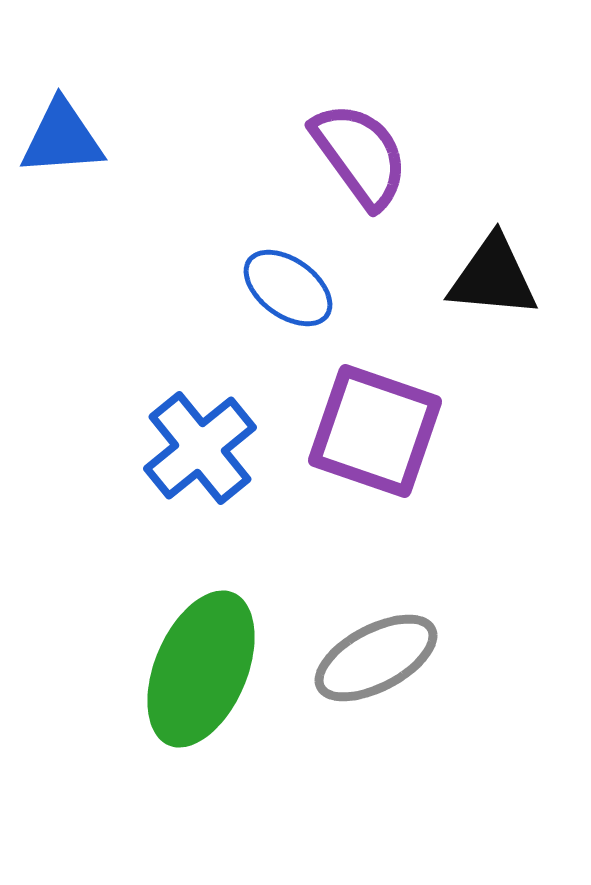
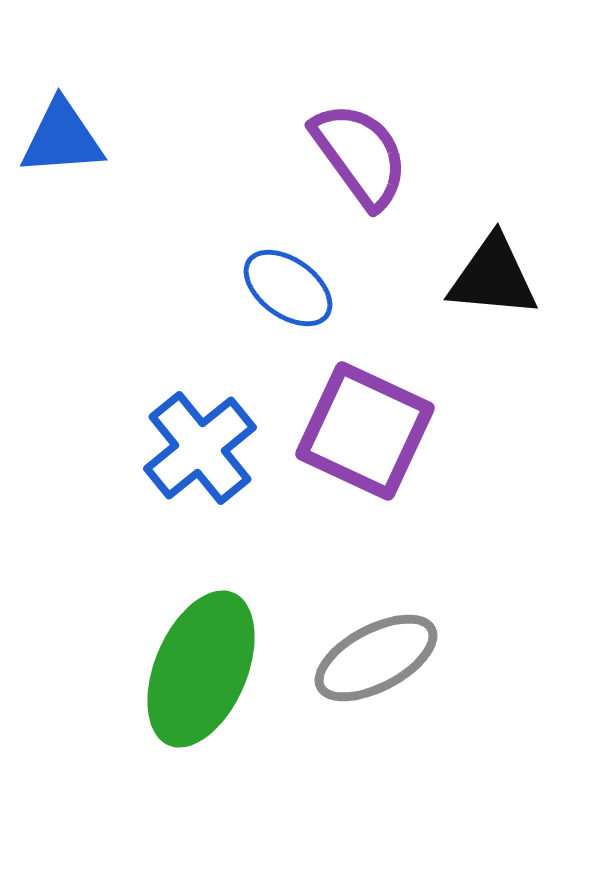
purple square: moved 10 px left; rotated 6 degrees clockwise
